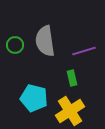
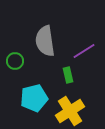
green circle: moved 16 px down
purple line: rotated 15 degrees counterclockwise
green rectangle: moved 4 px left, 3 px up
cyan pentagon: rotated 28 degrees counterclockwise
